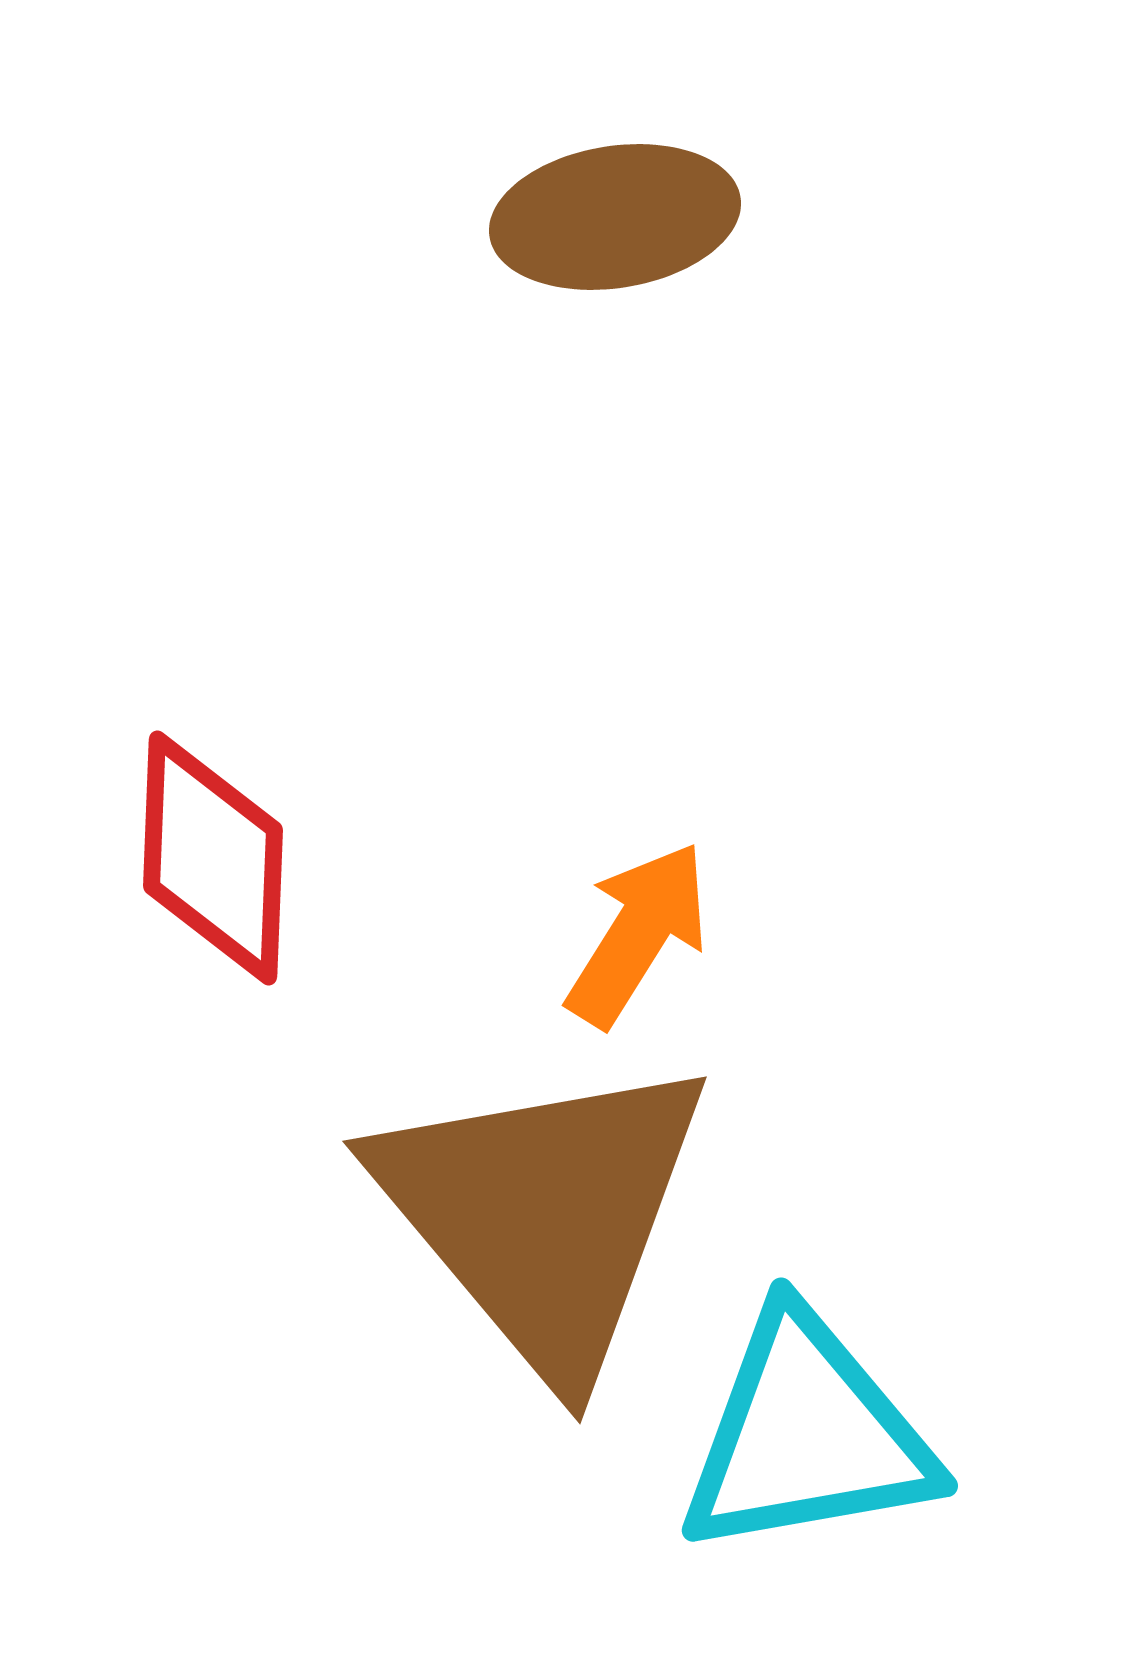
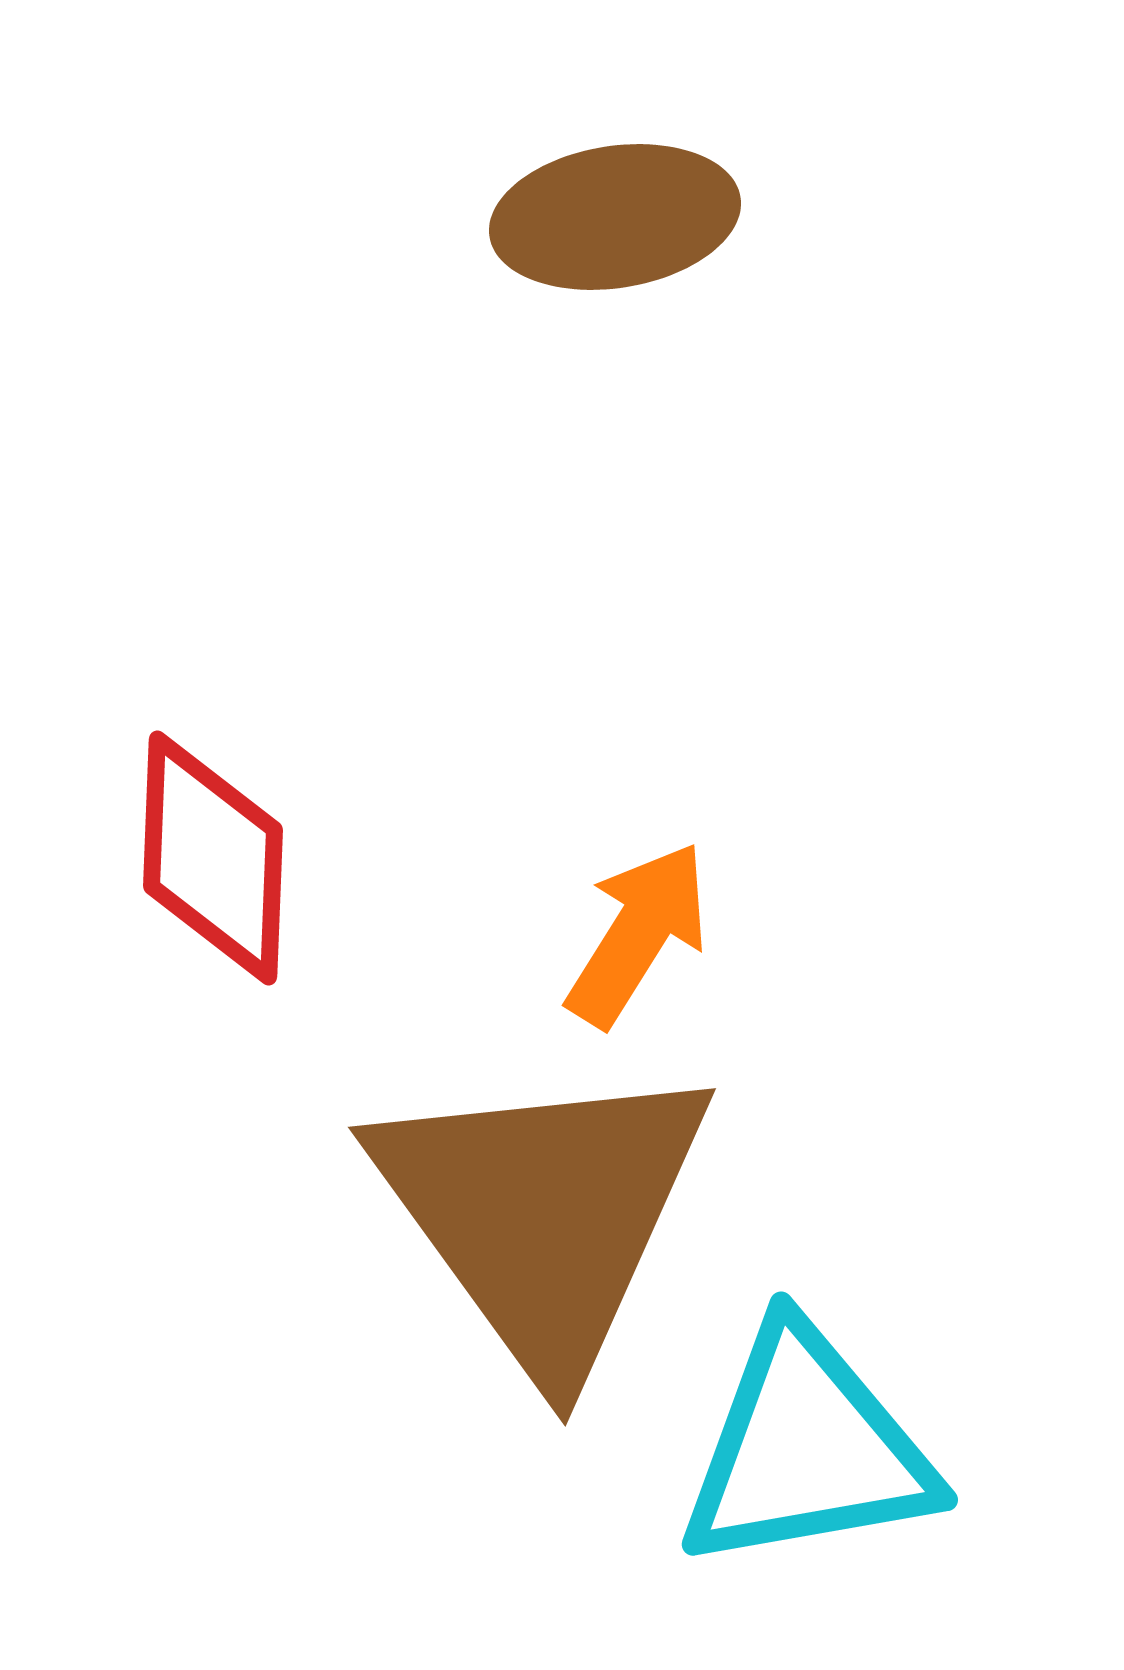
brown triangle: rotated 4 degrees clockwise
cyan triangle: moved 14 px down
